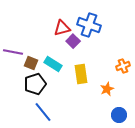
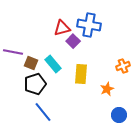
blue cross: rotated 10 degrees counterclockwise
cyan rectangle: rotated 18 degrees clockwise
yellow rectangle: rotated 12 degrees clockwise
